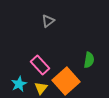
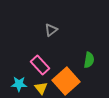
gray triangle: moved 3 px right, 9 px down
cyan star: rotated 28 degrees clockwise
yellow triangle: rotated 16 degrees counterclockwise
